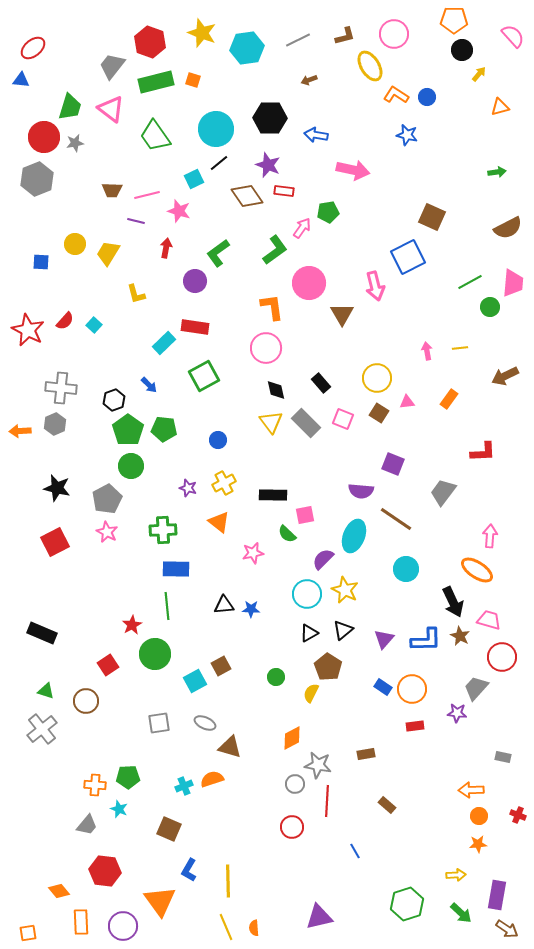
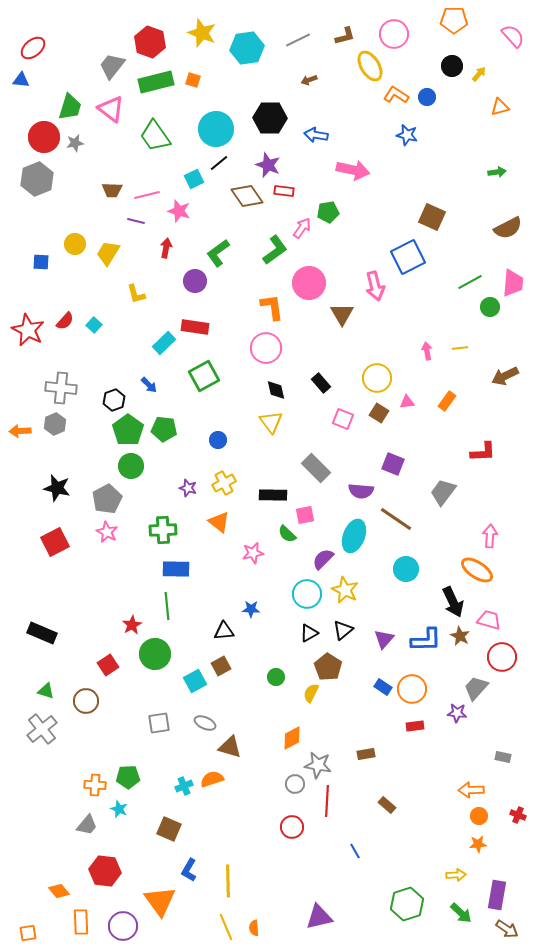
black circle at (462, 50): moved 10 px left, 16 px down
orange rectangle at (449, 399): moved 2 px left, 2 px down
gray rectangle at (306, 423): moved 10 px right, 45 px down
black triangle at (224, 605): moved 26 px down
